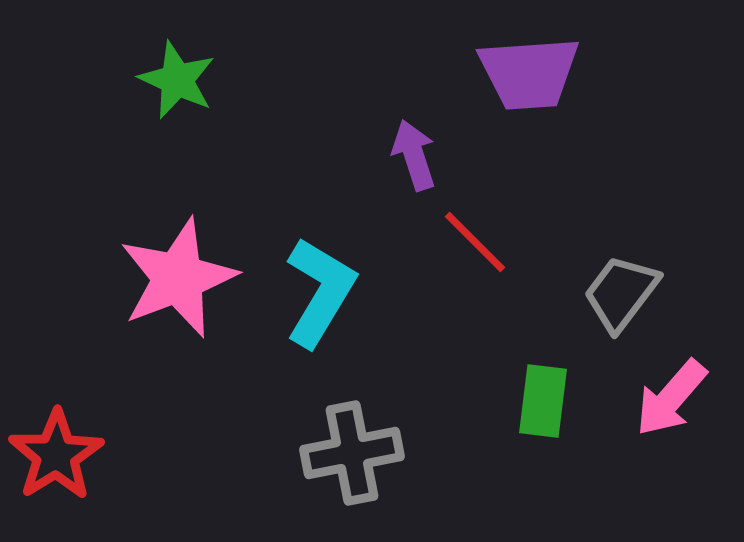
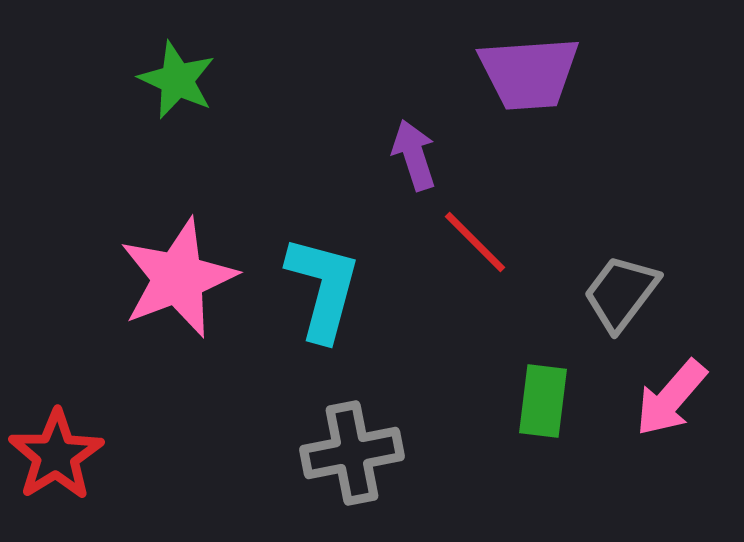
cyan L-shape: moved 3 px right, 4 px up; rotated 16 degrees counterclockwise
